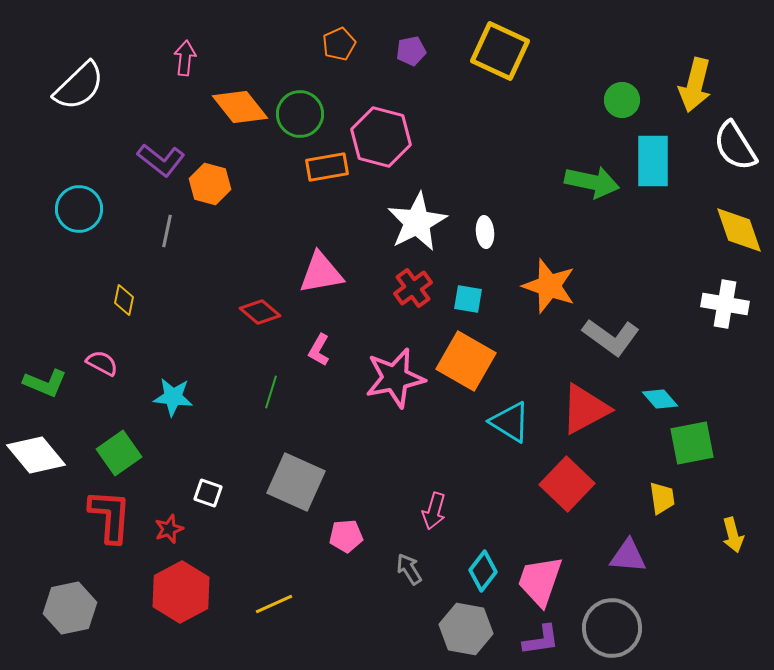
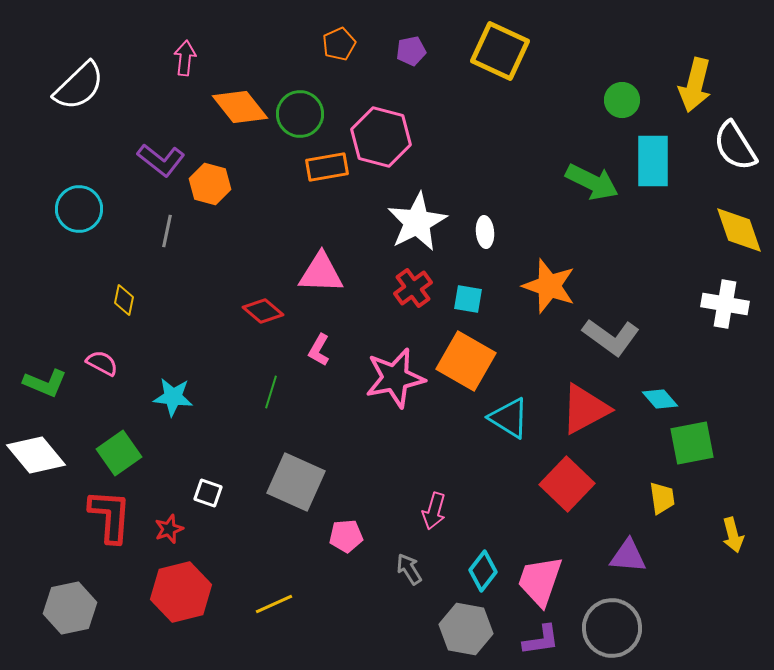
green arrow at (592, 182): rotated 14 degrees clockwise
pink triangle at (321, 273): rotated 12 degrees clockwise
red diamond at (260, 312): moved 3 px right, 1 px up
cyan triangle at (510, 422): moved 1 px left, 4 px up
red hexagon at (181, 592): rotated 14 degrees clockwise
